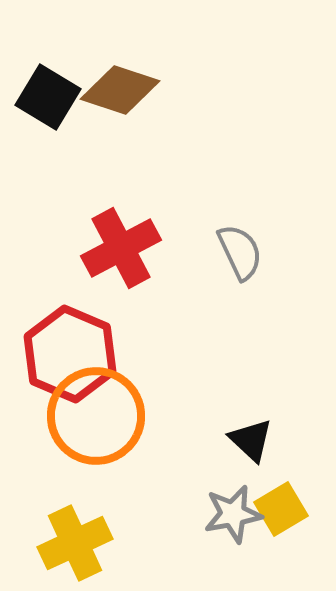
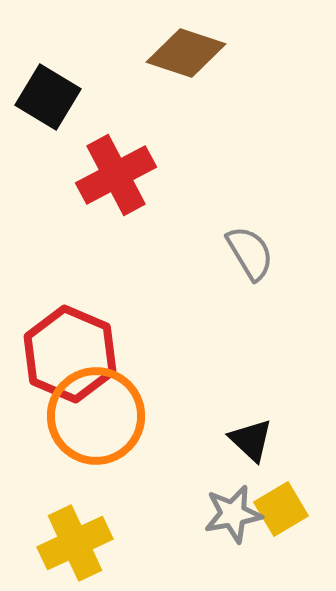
brown diamond: moved 66 px right, 37 px up
red cross: moved 5 px left, 73 px up
gray semicircle: moved 10 px right, 1 px down; rotated 6 degrees counterclockwise
